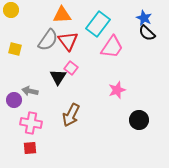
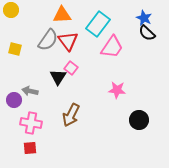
pink star: rotated 24 degrees clockwise
